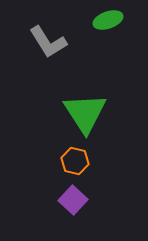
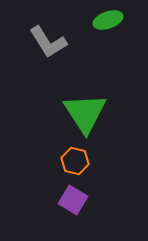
purple square: rotated 12 degrees counterclockwise
